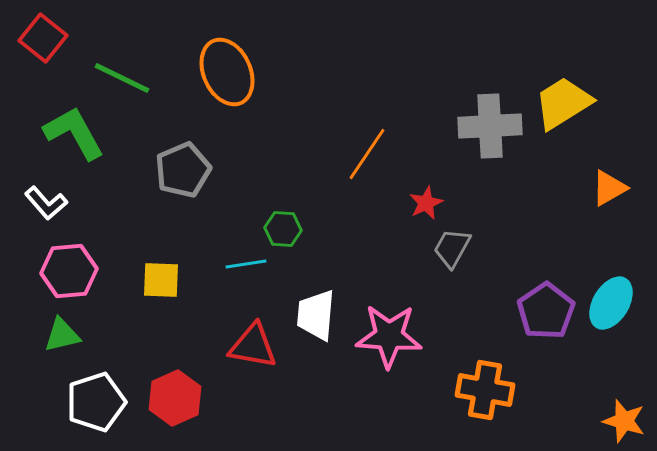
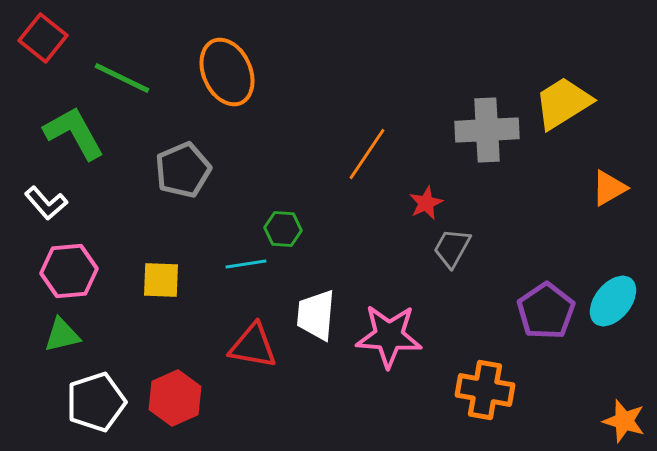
gray cross: moved 3 px left, 4 px down
cyan ellipse: moved 2 px right, 2 px up; rotated 8 degrees clockwise
